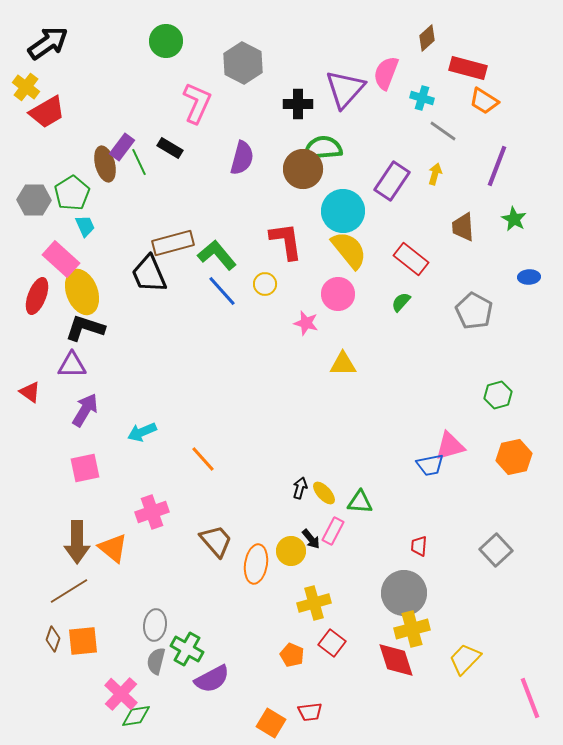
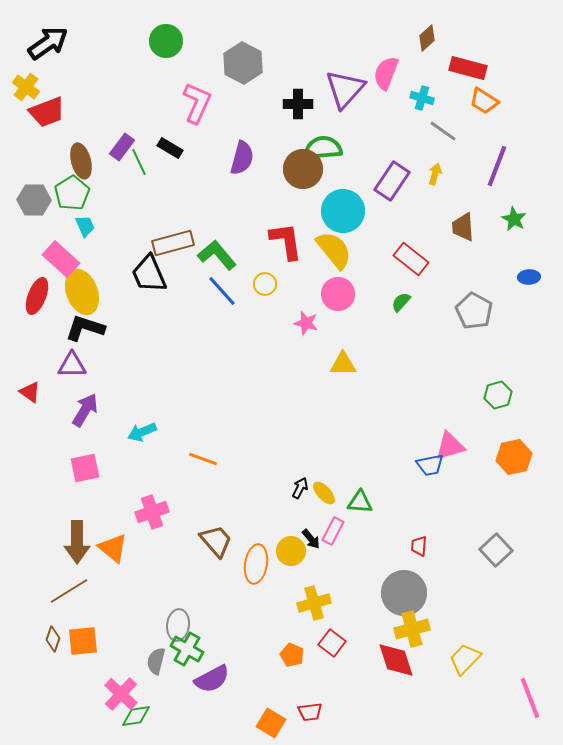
red trapezoid at (47, 112): rotated 9 degrees clockwise
brown ellipse at (105, 164): moved 24 px left, 3 px up
yellow semicircle at (349, 250): moved 15 px left
orange line at (203, 459): rotated 28 degrees counterclockwise
black arrow at (300, 488): rotated 10 degrees clockwise
gray ellipse at (155, 625): moved 23 px right
